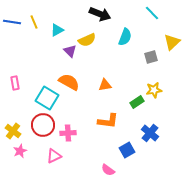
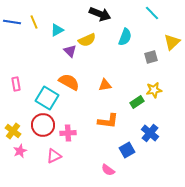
pink rectangle: moved 1 px right, 1 px down
